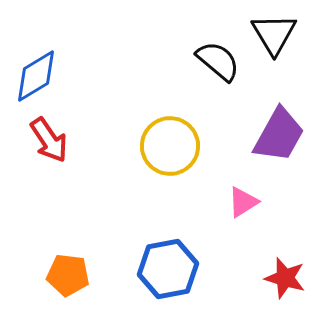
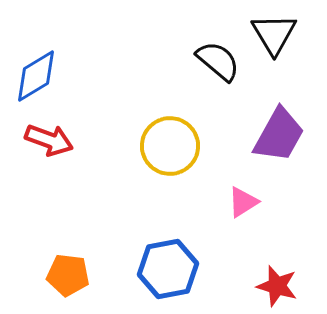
red arrow: rotated 36 degrees counterclockwise
red star: moved 8 px left, 8 px down
